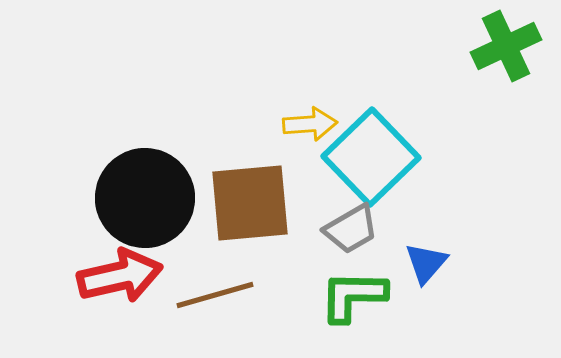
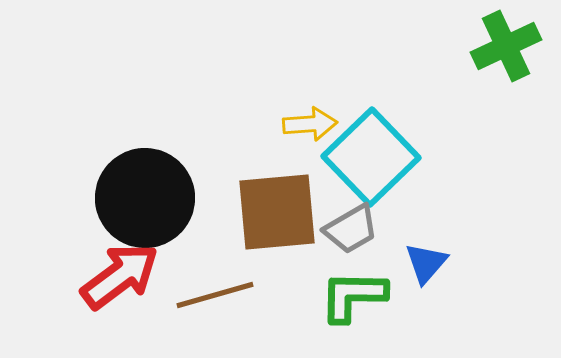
brown square: moved 27 px right, 9 px down
red arrow: rotated 24 degrees counterclockwise
